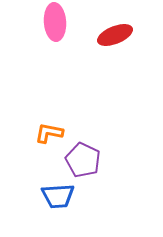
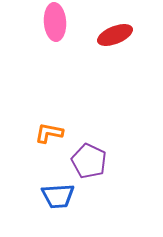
purple pentagon: moved 6 px right, 1 px down
